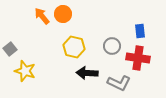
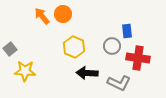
blue rectangle: moved 13 px left
yellow hexagon: rotated 10 degrees clockwise
yellow star: rotated 15 degrees counterclockwise
